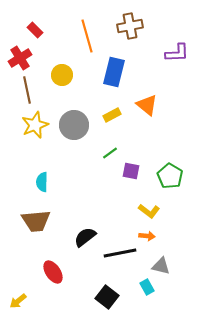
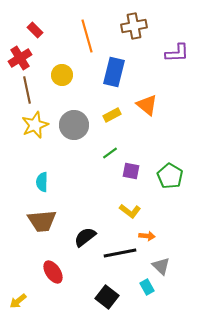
brown cross: moved 4 px right
yellow L-shape: moved 19 px left
brown trapezoid: moved 6 px right
gray triangle: rotated 30 degrees clockwise
